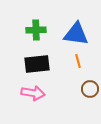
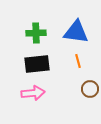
green cross: moved 3 px down
blue triangle: moved 2 px up
pink arrow: rotated 15 degrees counterclockwise
